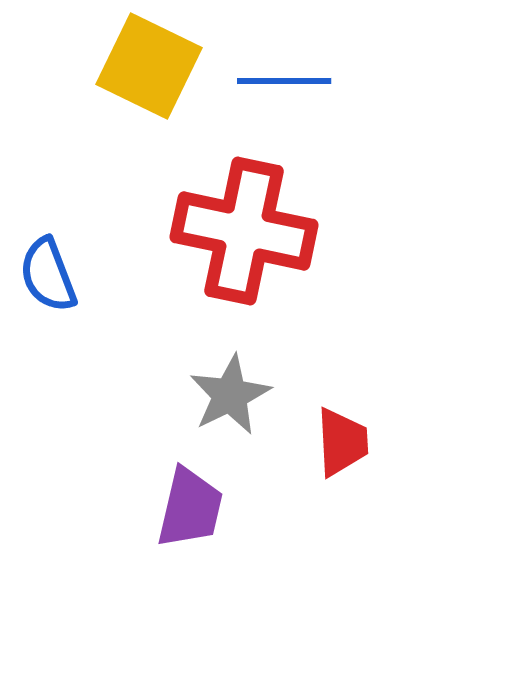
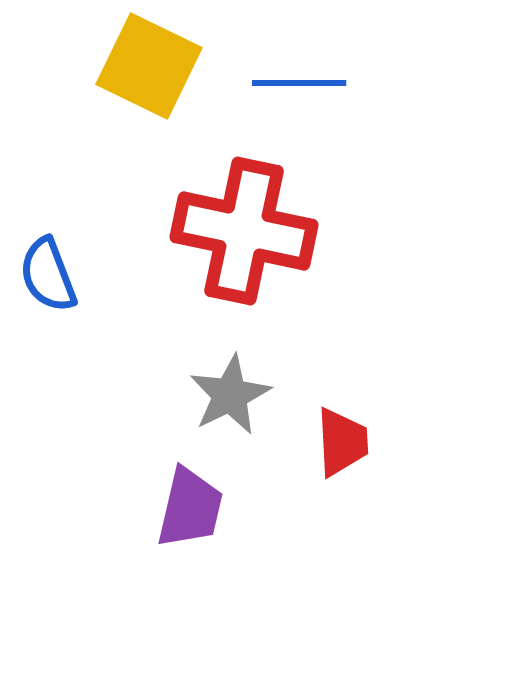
blue line: moved 15 px right, 2 px down
